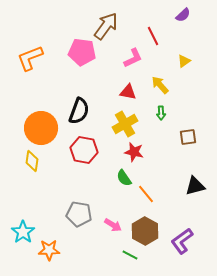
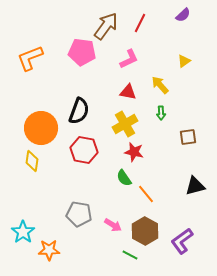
red line: moved 13 px left, 13 px up; rotated 54 degrees clockwise
pink L-shape: moved 4 px left, 1 px down
